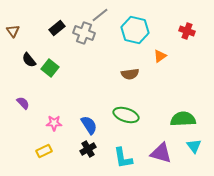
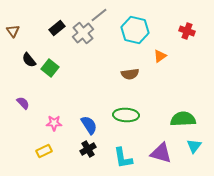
gray line: moved 1 px left
gray cross: moved 1 px left; rotated 30 degrees clockwise
green ellipse: rotated 15 degrees counterclockwise
cyan triangle: rotated 14 degrees clockwise
